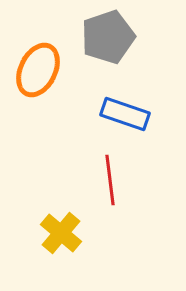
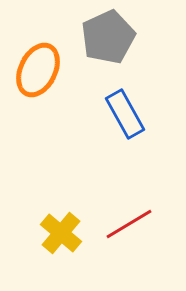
gray pentagon: rotated 6 degrees counterclockwise
blue rectangle: rotated 42 degrees clockwise
red line: moved 19 px right, 44 px down; rotated 66 degrees clockwise
